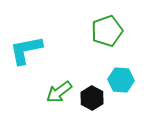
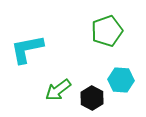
cyan L-shape: moved 1 px right, 1 px up
green arrow: moved 1 px left, 2 px up
